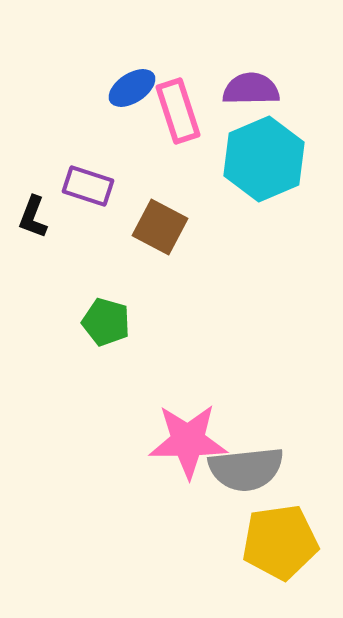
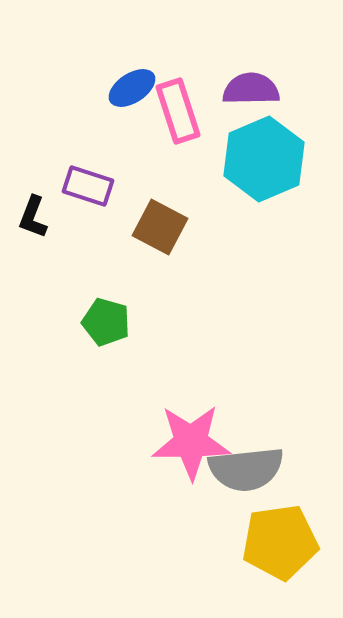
pink star: moved 3 px right, 1 px down
